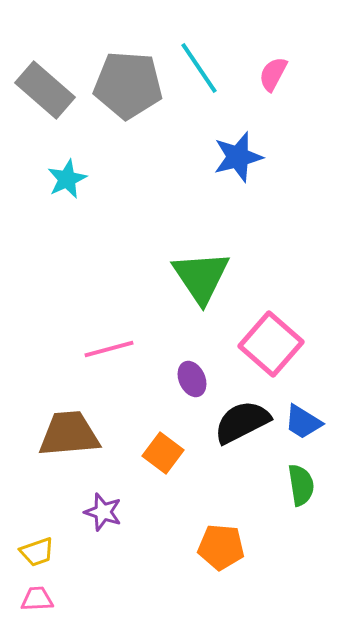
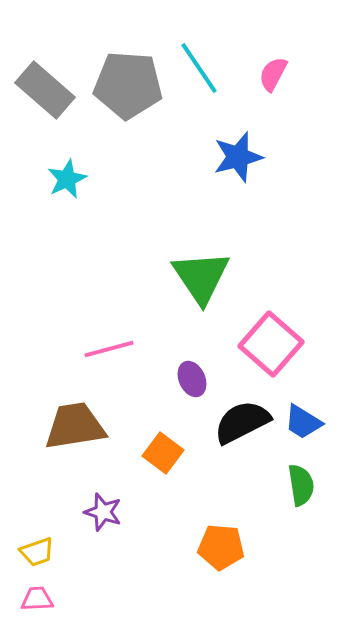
brown trapezoid: moved 6 px right, 8 px up; rotated 4 degrees counterclockwise
